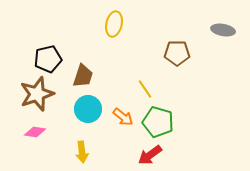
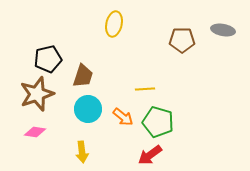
brown pentagon: moved 5 px right, 13 px up
yellow line: rotated 60 degrees counterclockwise
